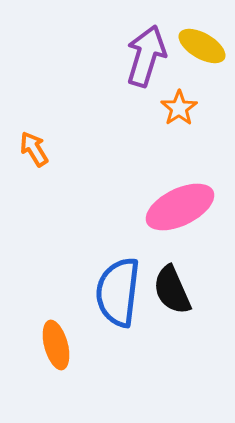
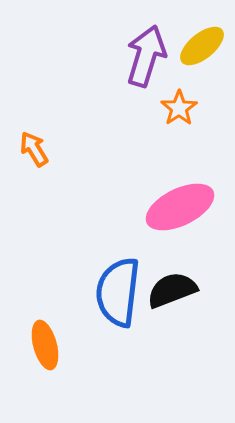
yellow ellipse: rotated 69 degrees counterclockwise
black semicircle: rotated 93 degrees clockwise
orange ellipse: moved 11 px left
